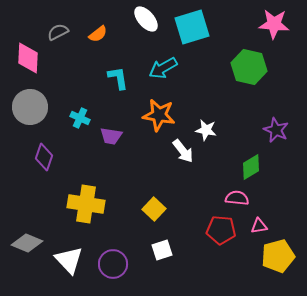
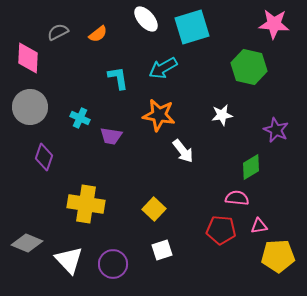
white star: moved 16 px right, 15 px up; rotated 20 degrees counterclockwise
yellow pentagon: rotated 12 degrees clockwise
